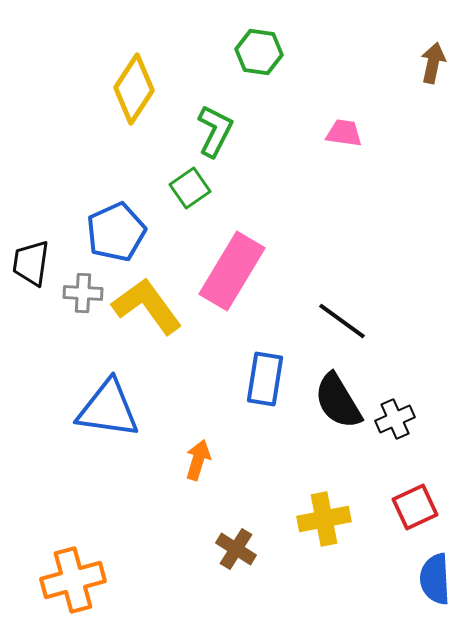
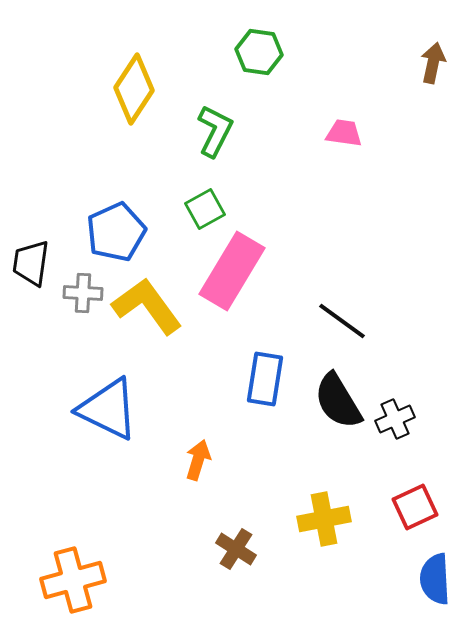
green square: moved 15 px right, 21 px down; rotated 6 degrees clockwise
blue triangle: rotated 18 degrees clockwise
